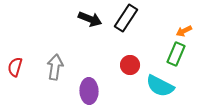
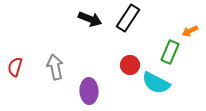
black rectangle: moved 2 px right
orange arrow: moved 6 px right
green rectangle: moved 6 px left, 2 px up
gray arrow: rotated 20 degrees counterclockwise
cyan semicircle: moved 4 px left, 3 px up
